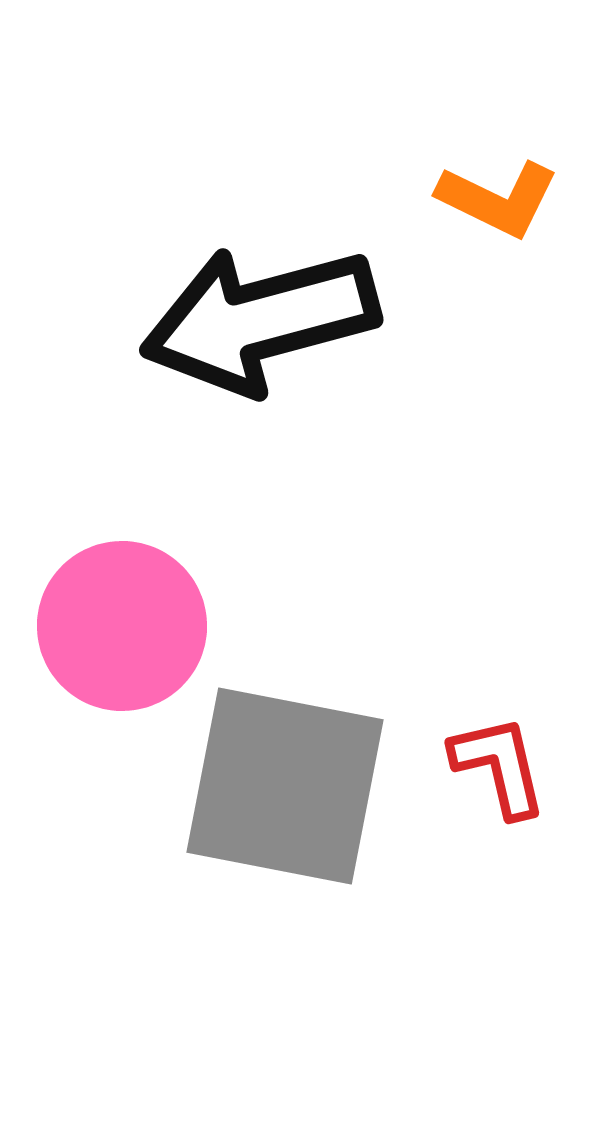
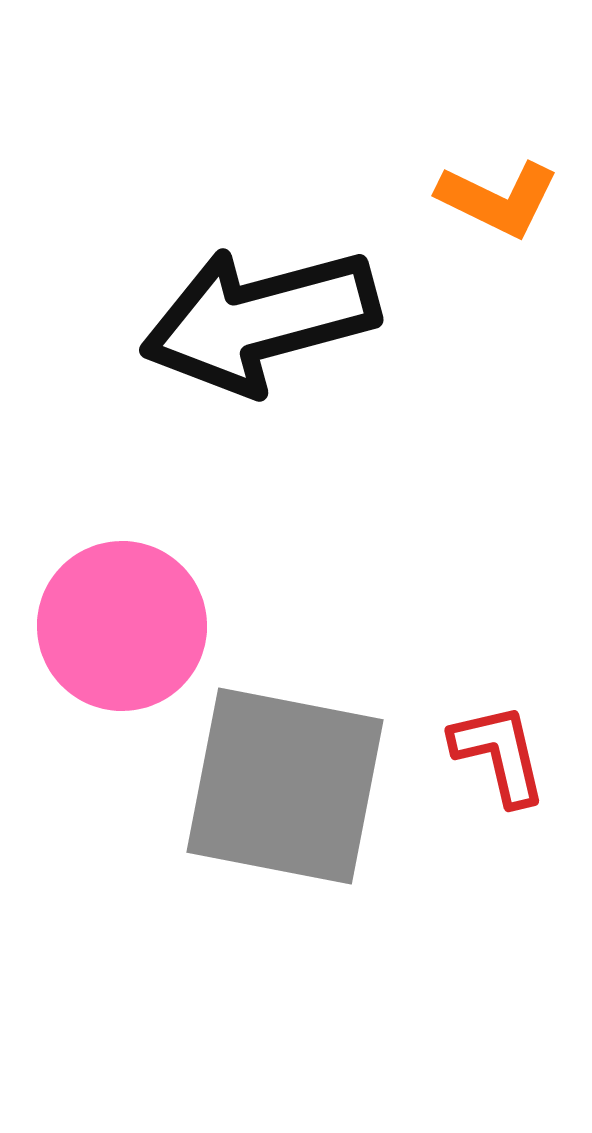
red L-shape: moved 12 px up
